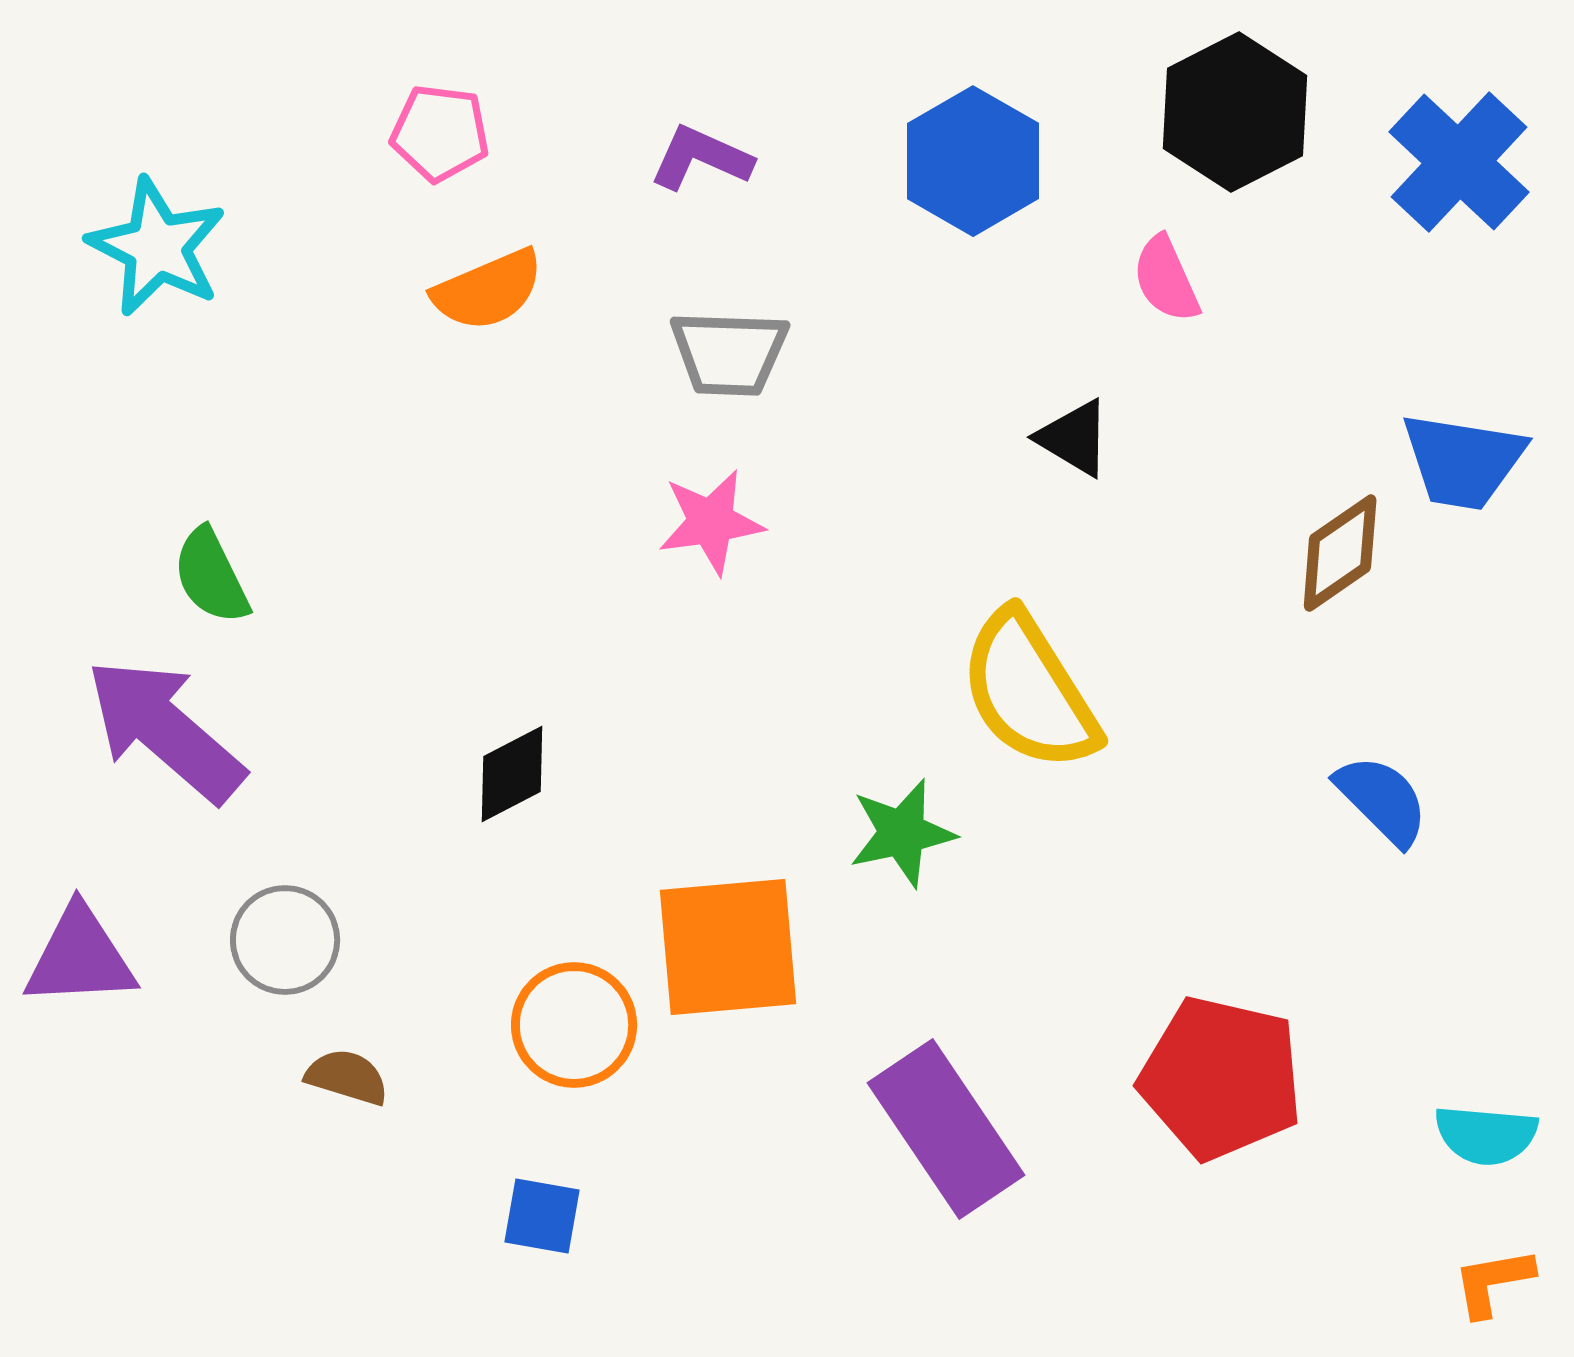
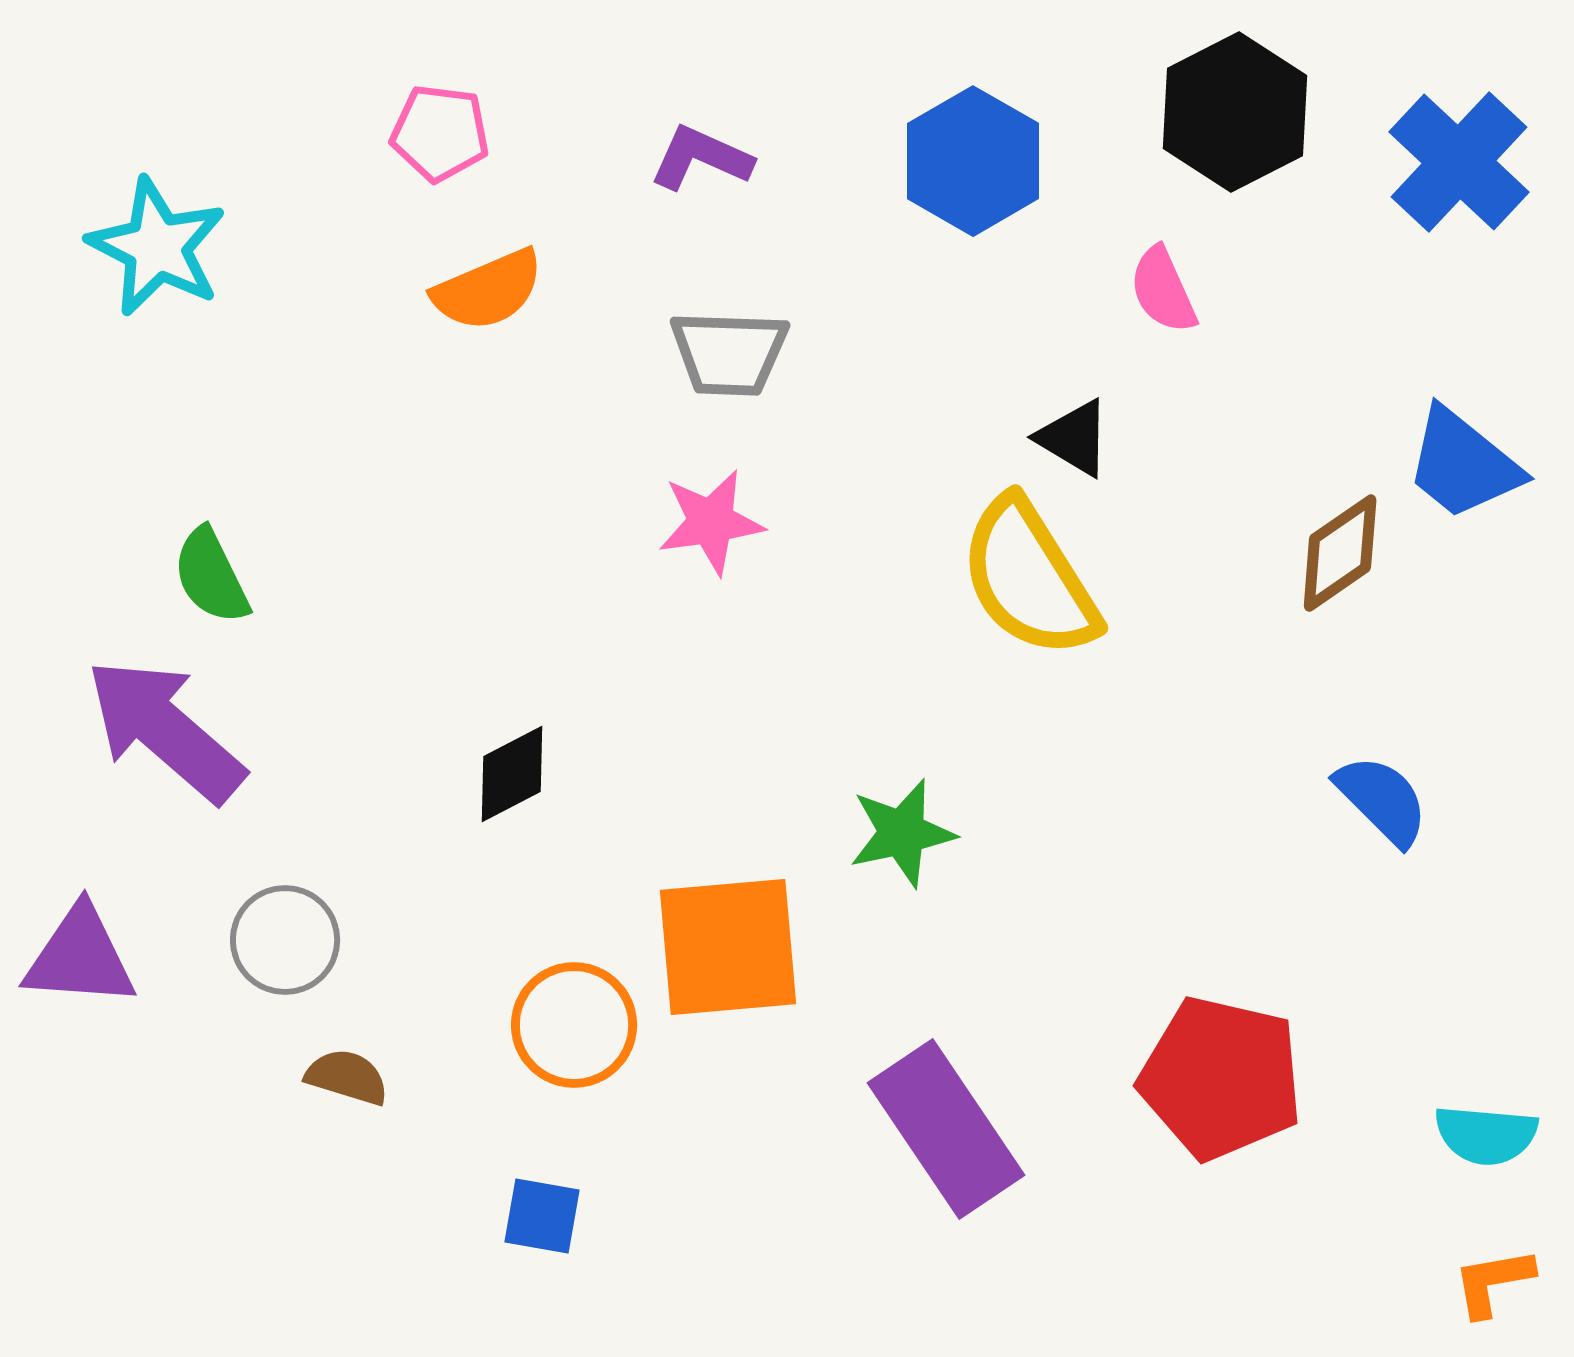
pink semicircle: moved 3 px left, 11 px down
blue trapezoid: moved 3 px down; rotated 30 degrees clockwise
yellow semicircle: moved 113 px up
purple triangle: rotated 7 degrees clockwise
